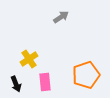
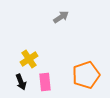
black arrow: moved 5 px right, 2 px up
